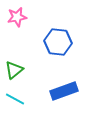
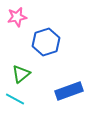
blue hexagon: moved 12 px left; rotated 24 degrees counterclockwise
green triangle: moved 7 px right, 4 px down
blue rectangle: moved 5 px right
